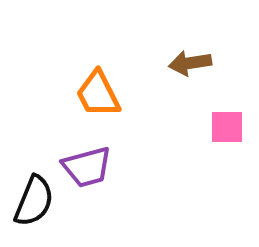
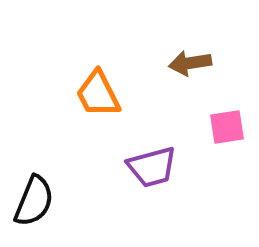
pink square: rotated 9 degrees counterclockwise
purple trapezoid: moved 65 px right
